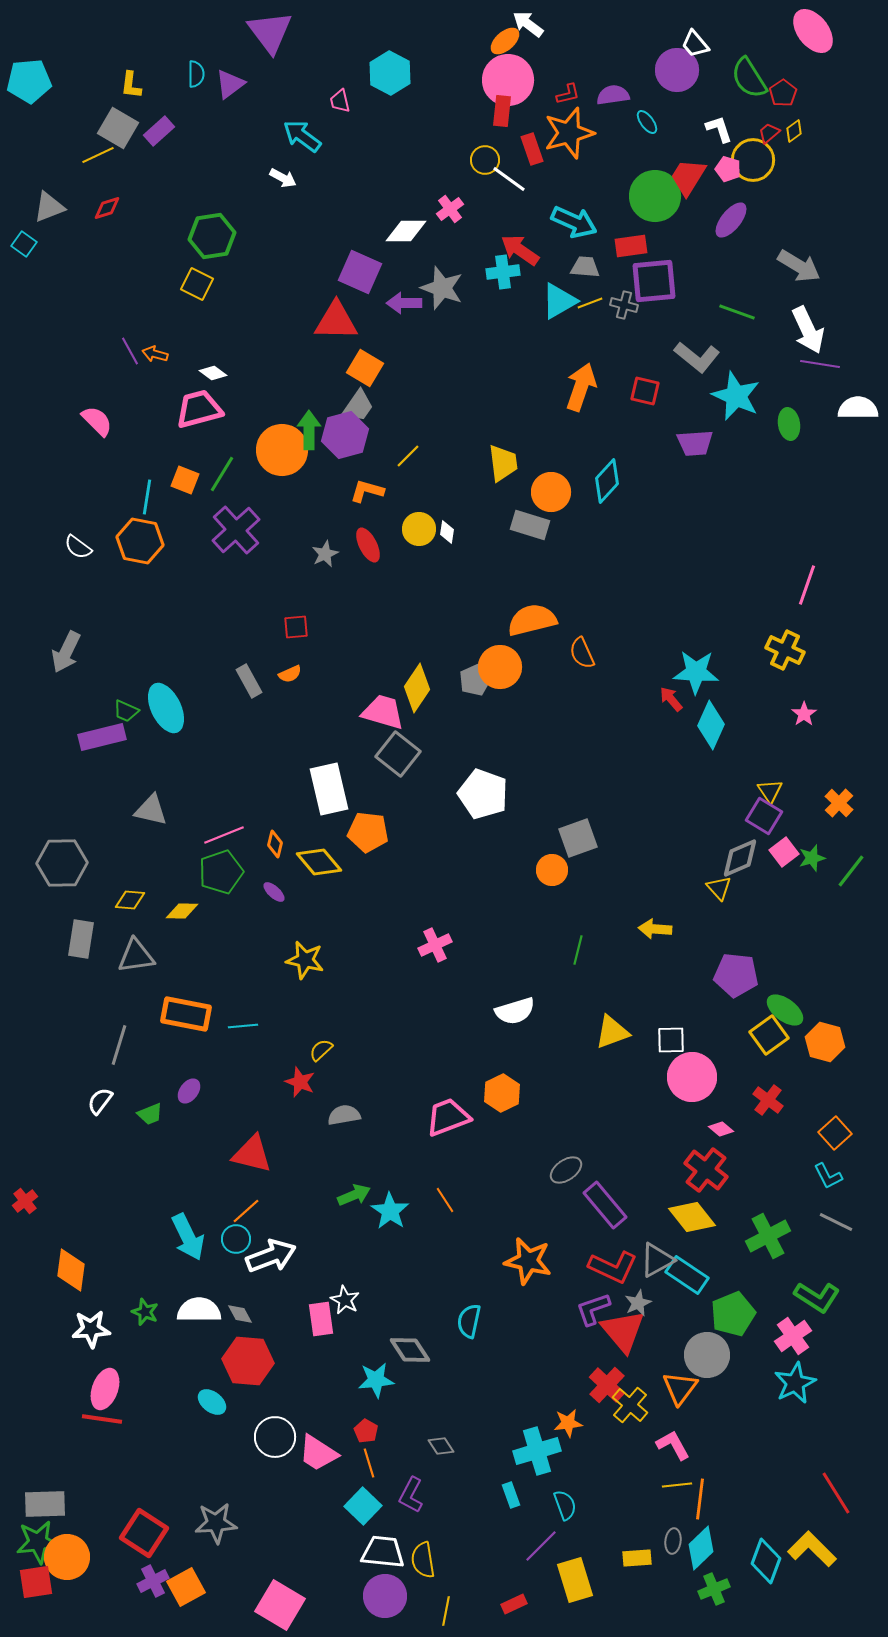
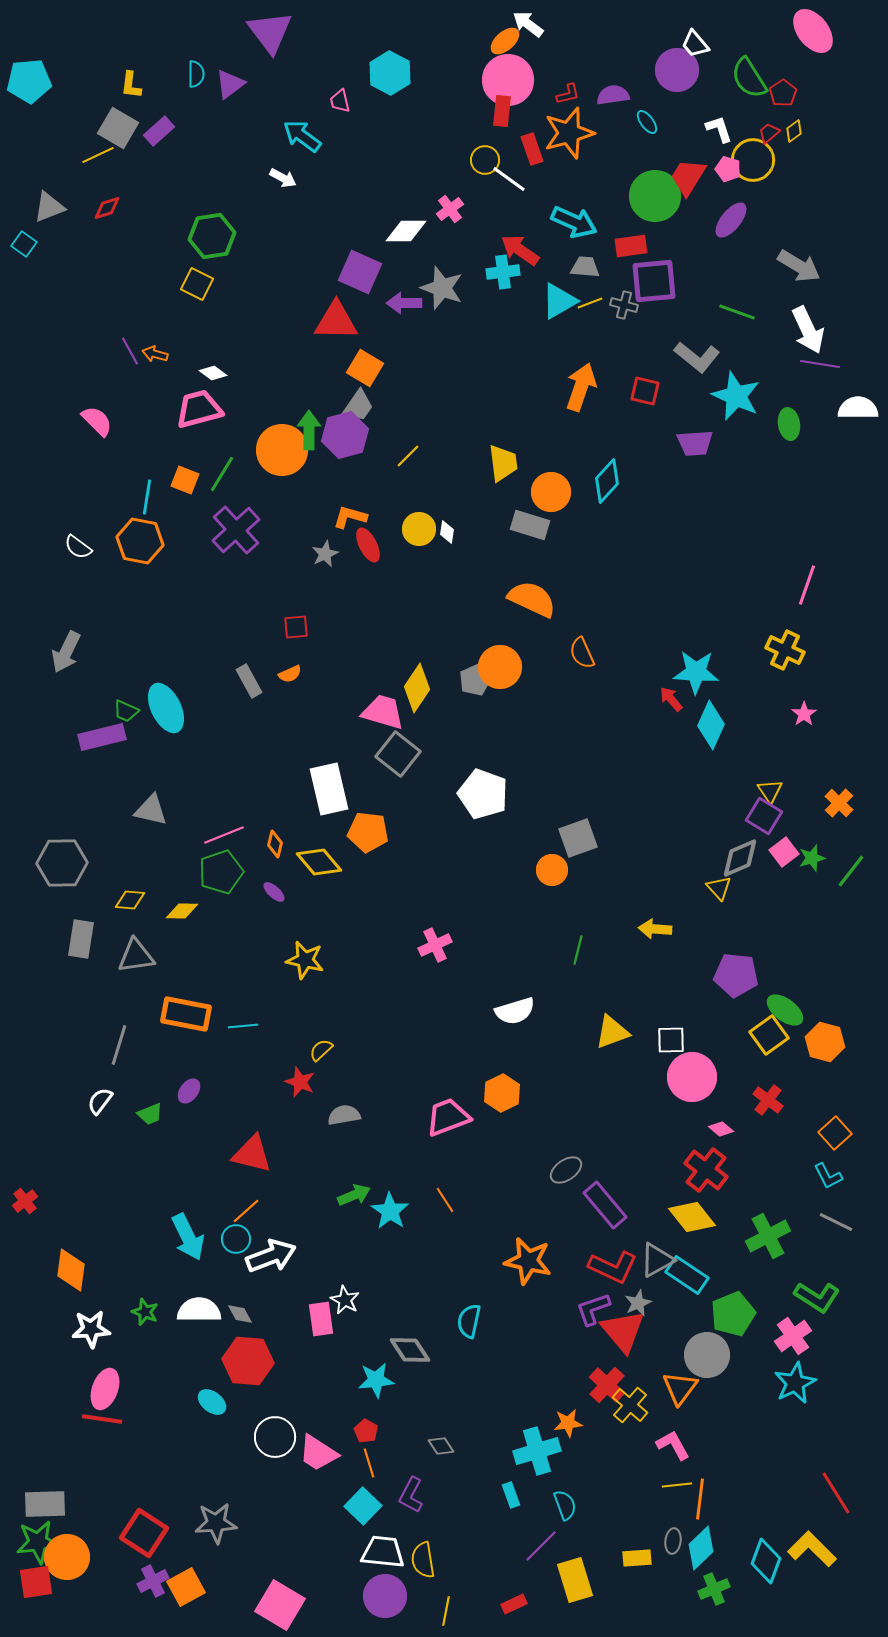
orange L-shape at (367, 491): moved 17 px left, 26 px down
orange semicircle at (532, 620): moved 21 px up; rotated 39 degrees clockwise
